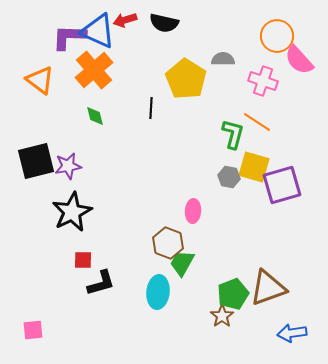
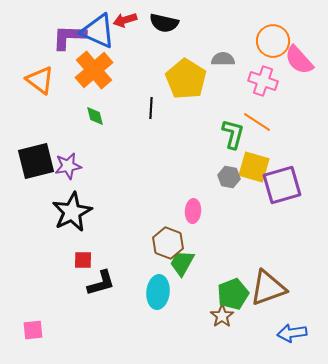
orange circle: moved 4 px left, 5 px down
